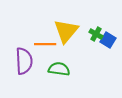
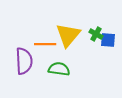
yellow triangle: moved 2 px right, 4 px down
blue square: rotated 28 degrees counterclockwise
